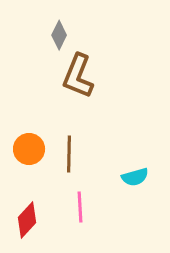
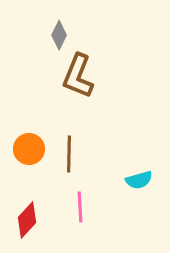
cyan semicircle: moved 4 px right, 3 px down
